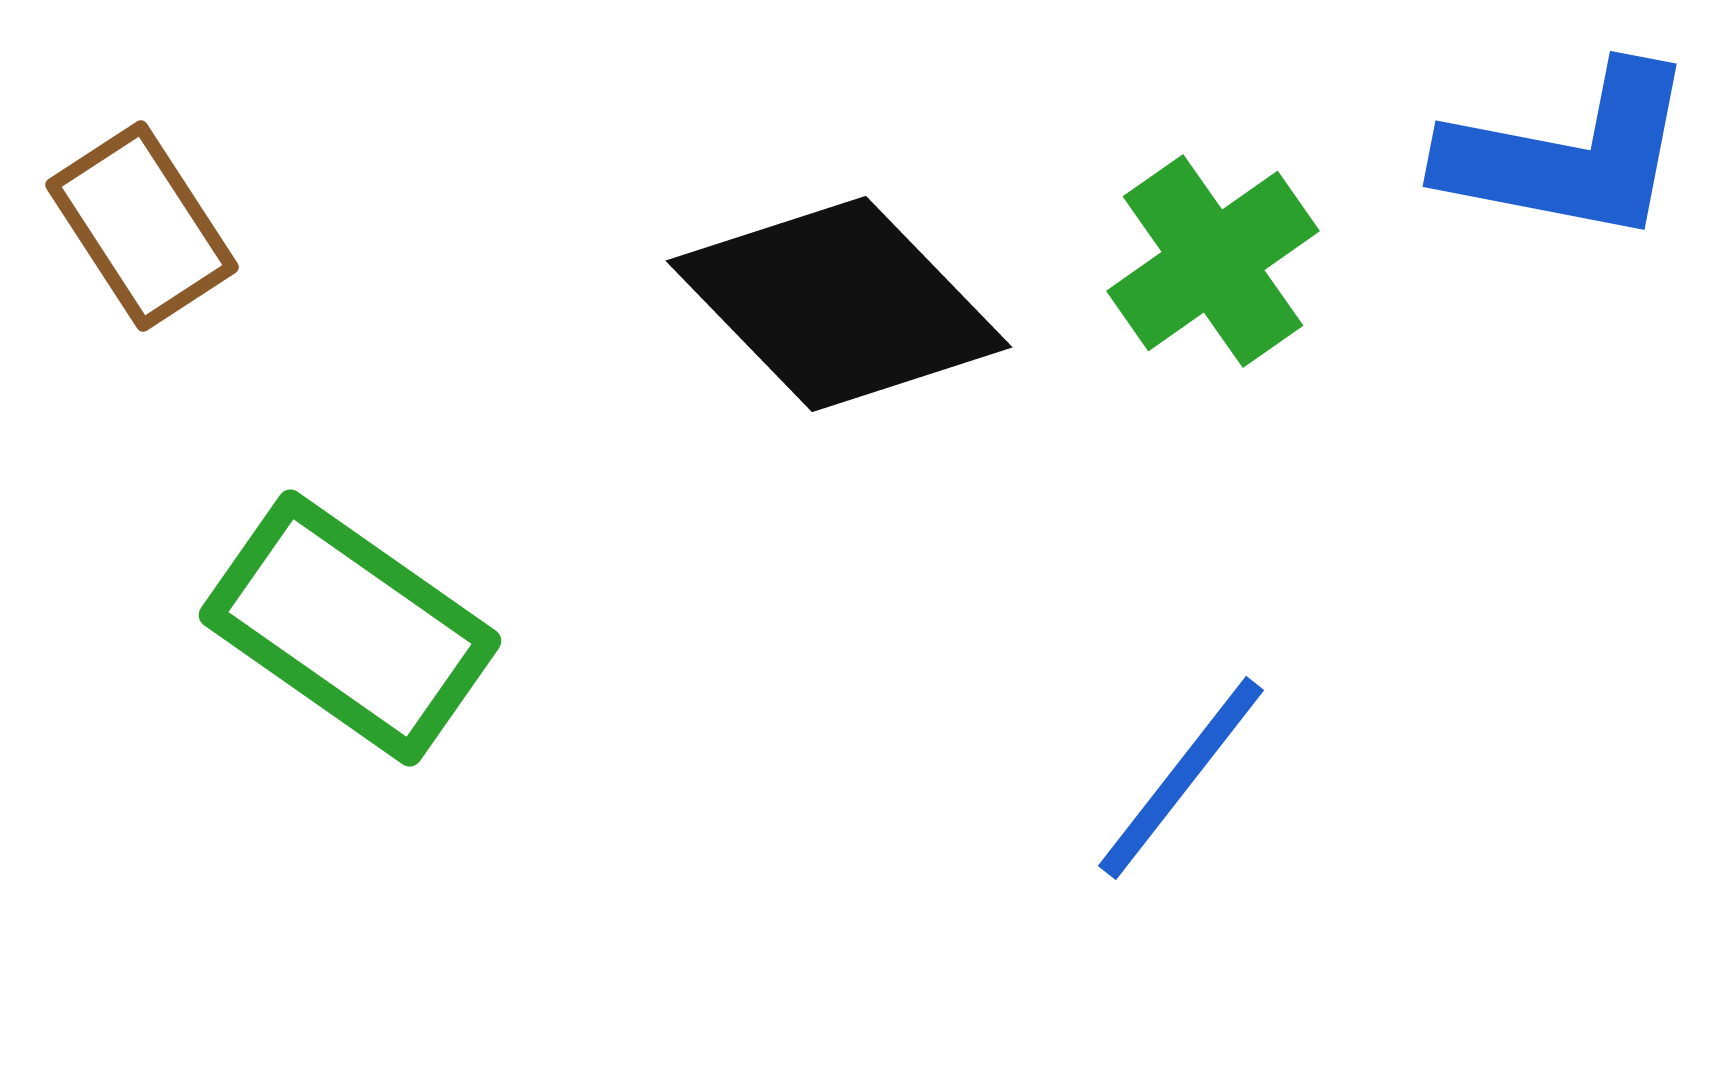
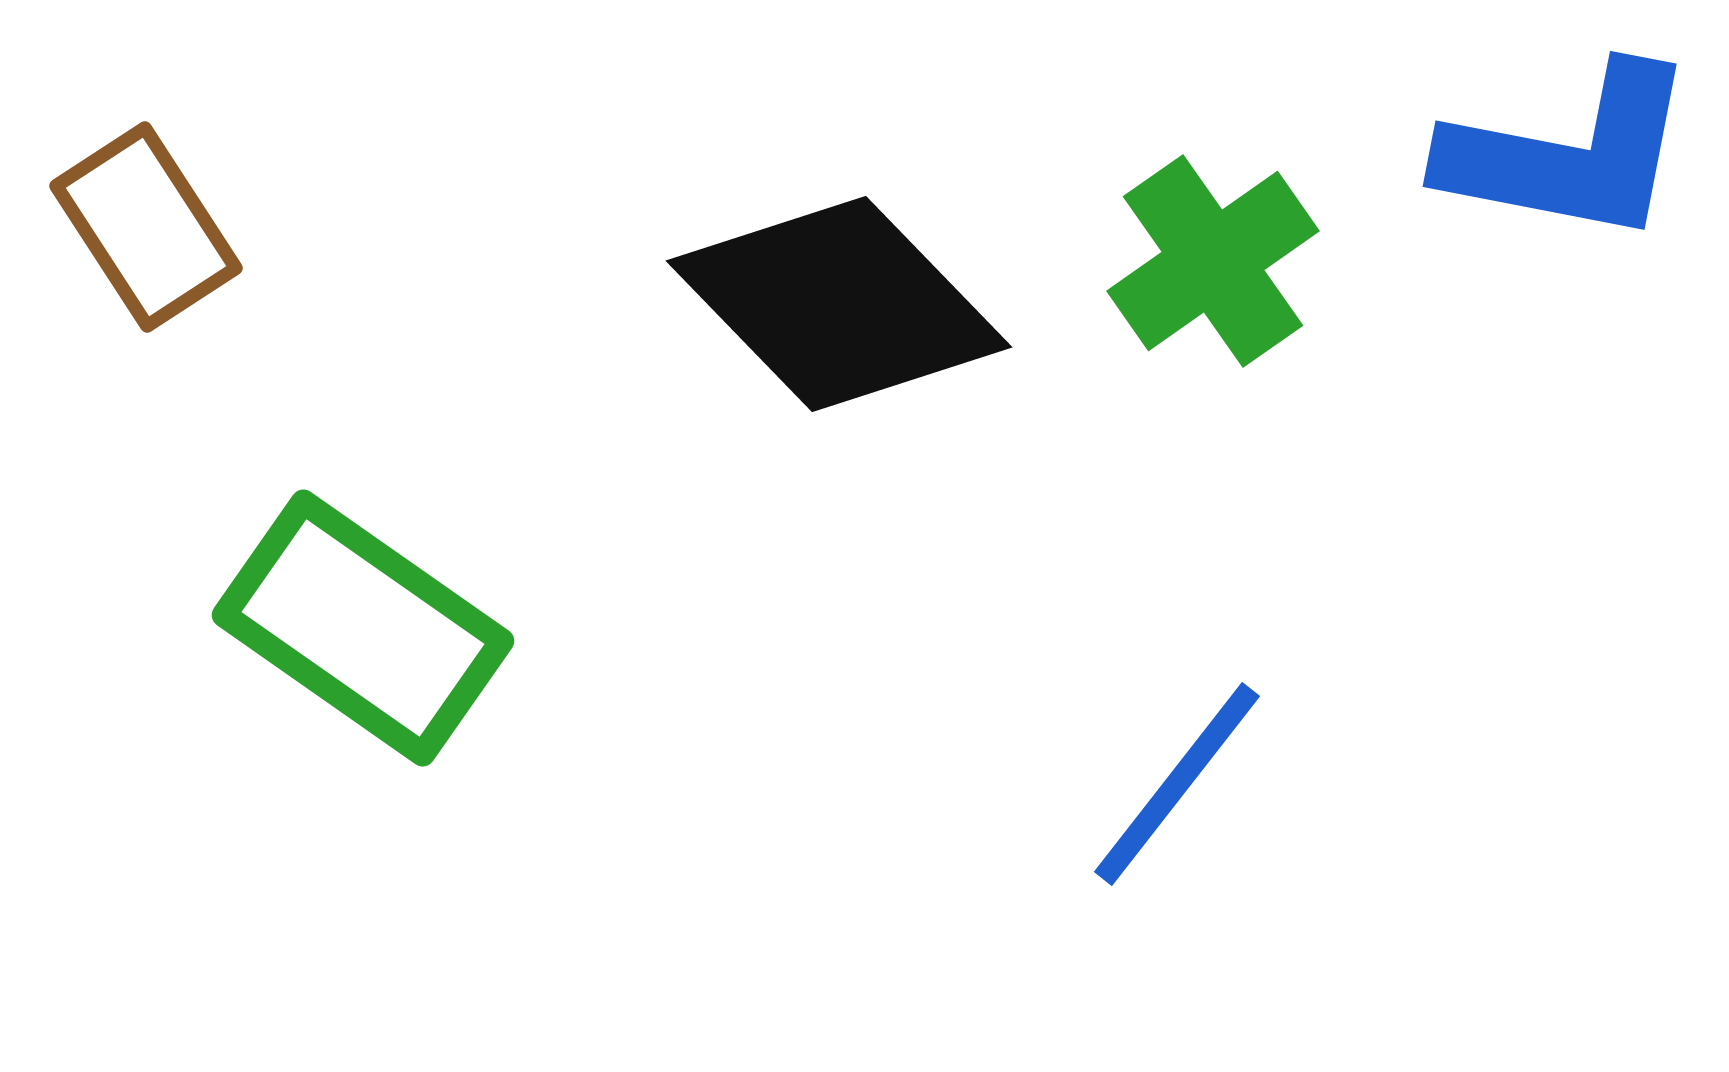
brown rectangle: moved 4 px right, 1 px down
green rectangle: moved 13 px right
blue line: moved 4 px left, 6 px down
